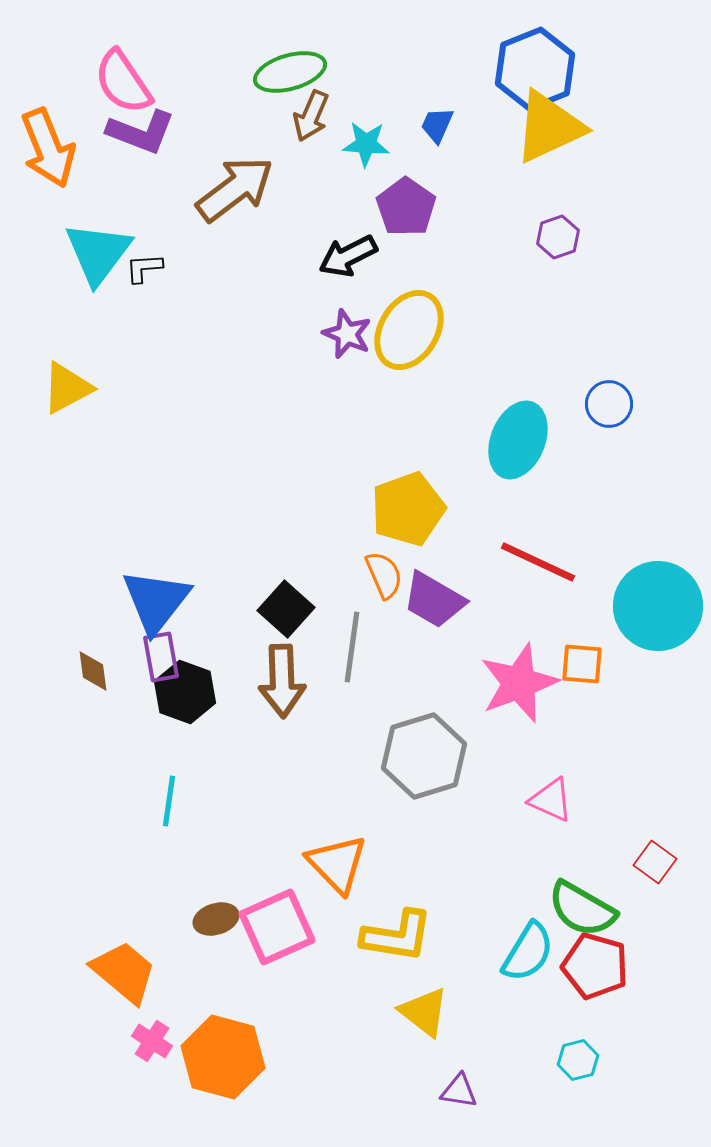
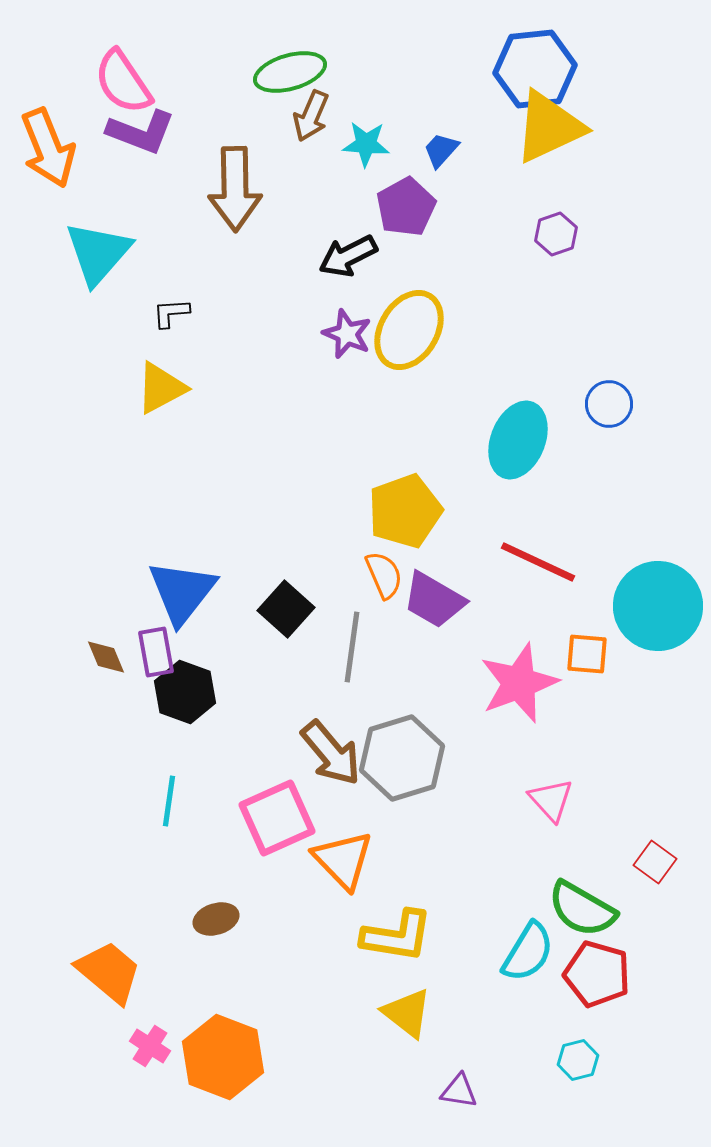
blue hexagon at (535, 69): rotated 16 degrees clockwise
blue trapezoid at (437, 125): moved 4 px right, 25 px down; rotated 18 degrees clockwise
brown arrow at (235, 189): rotated 126 degrees clockwise
purple pentagon at (406, 207): rotated 8 degrees clockwise
purple hexagon at (558, 237): moved 2 px left, 3 px up
cyan triangle at (98, 253): rotated 4 degrees clockwise
black L-shape at (144, 268): moved 27 px right, 45 px down
yellow triangle at (67, 388): moved 94 px right
yellow pentagon at (408, 509): moved 3 px left, 2 px down
blue triangle at (156, 601): moved 26 px right, 9 px up
purple rectangle at (161, 657): moved 5 px left, 5 px up
orange square at (582, 664): moved 5 px right, 10 px up
brown diamond at (93, 671): moved 13 px right, 14 px up; rotated 15 degrees counterclockwise
brown arrow at (282, 681): moved 49 px right, 72 px down; rotated 38 degrees counterclockwise
gray hexagon at (424, 756): moved 22 px left, 2 px down
pink triangle at (551, 800): rotated 24 degrees clockwise
orange triangle at (337, 864): moved 6 px right, 4 px up
pink square at (277, 927): moved 109 px up
red pentagon at (595, 966): moved 2 px right, 8 px down
orange trapezoid at (124, 972): moved 15 px left
yellow triangle at (424, 1012): moved 17 px left, 1 px down
pink cross at (152, 1041): moved 2 px left, 5 px down
orange hexagon at (223, 1057): rotated 6 degrees clockwise
